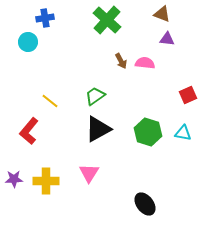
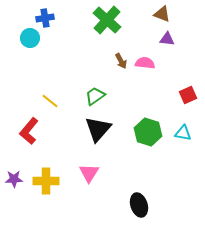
cyan circle: moved 2 px right, 4 px up
black triangle: rotated 20 degrees counterclockwise
black ellipse: moved 6 px left, 1 px down; rotated 20 degrees clockwise
